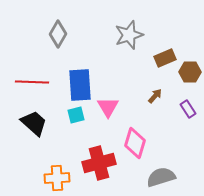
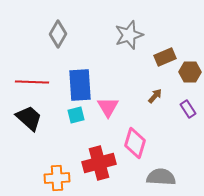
brown rectangle: moved 1 px up
black trapezoid: moved 5 px left, 5 px up
gray semicircle: rotated 20 degrees clockwise
